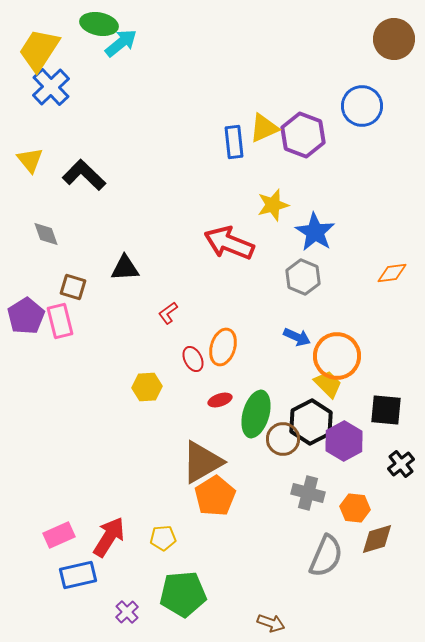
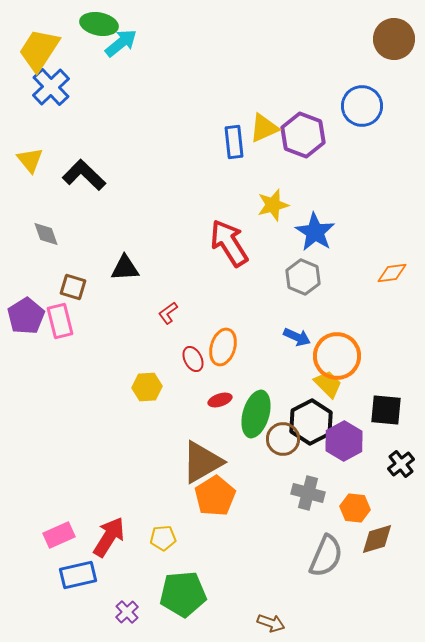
red arrow at (229, 243): rotated 36 degrees clockwise
